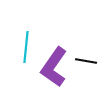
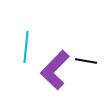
purple L-shape: moved 1 px right, 3 px down; rotated 9 degrees clockwise
